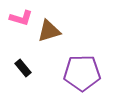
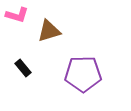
pink L-shape: moved 4 px left, 3 px up
purple pentagon: moved 1 px right, 1 px down
